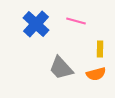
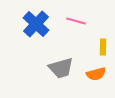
yellow rectangle: moved 3 px right, 2 px up
gray trapezoid: rotated 64 degrees counterclockwise
